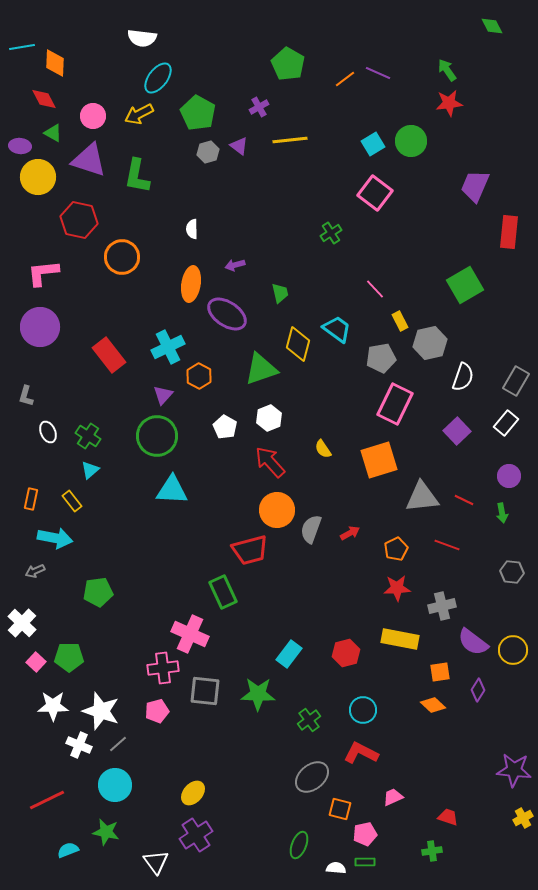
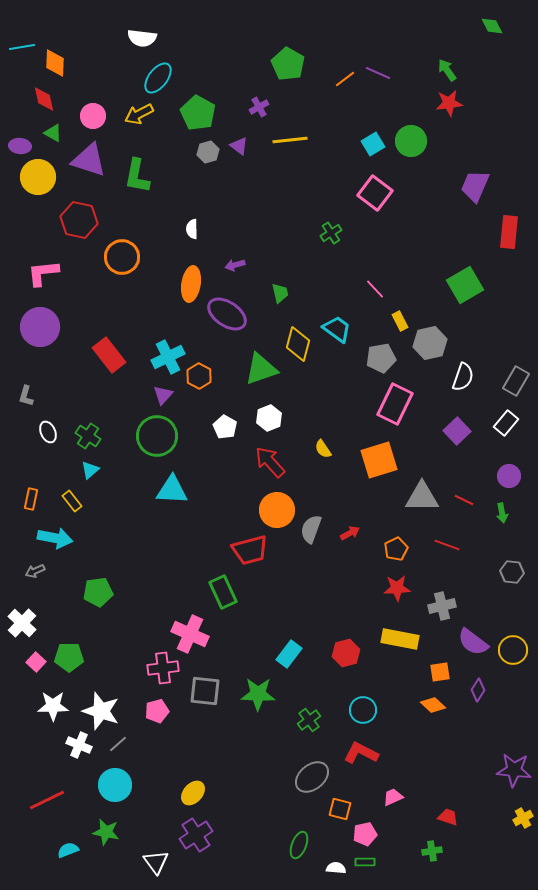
red diamond at (44, 99): rotated 16 degrees clockwise
cyan cross at (168, 347): moved 10 px down
gray triangle at (422, 497): rotated 6 degrees clockwise
